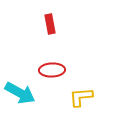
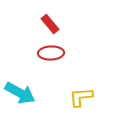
red rectangle: rotated 30 degrees counterclockwise
red ellipse: moved 1 px left, 17 px up
